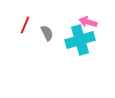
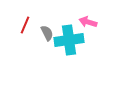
cyan cross: moved 11 px left; rotated 8 degrees clockwise
